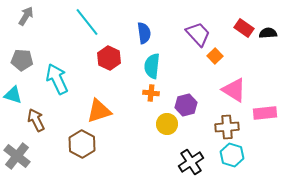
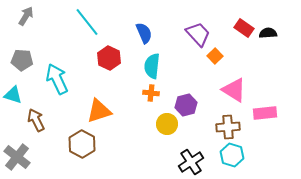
blue semicircle: rotated 15 degrees counterclockwise
brown cross: moved 1 px right
gray cross: moved 1 px down
